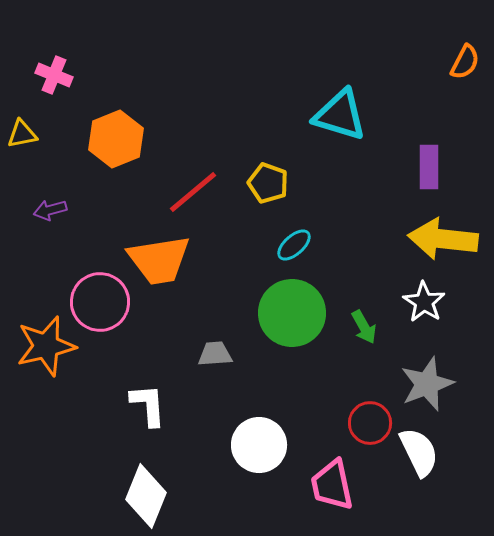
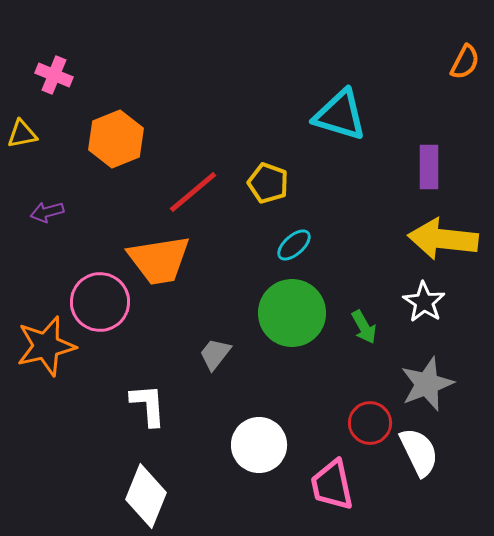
purple arrow: moved 3 px left, 2 px down
gray trapezoid: rotated 48 degrees counterclockwise
